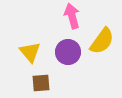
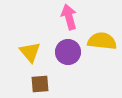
pink arrow: moved 3 px left, 1 px down
yellow semicircle: rotated 120 degrees counterclockwise
brown square: moved 1 px left, 1 px down
